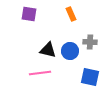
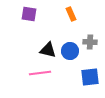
blue square: rotated 18 degrees counterclockwise
